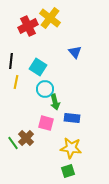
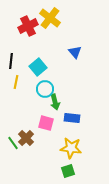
cyan square: rotated 18 degrees clockwise
